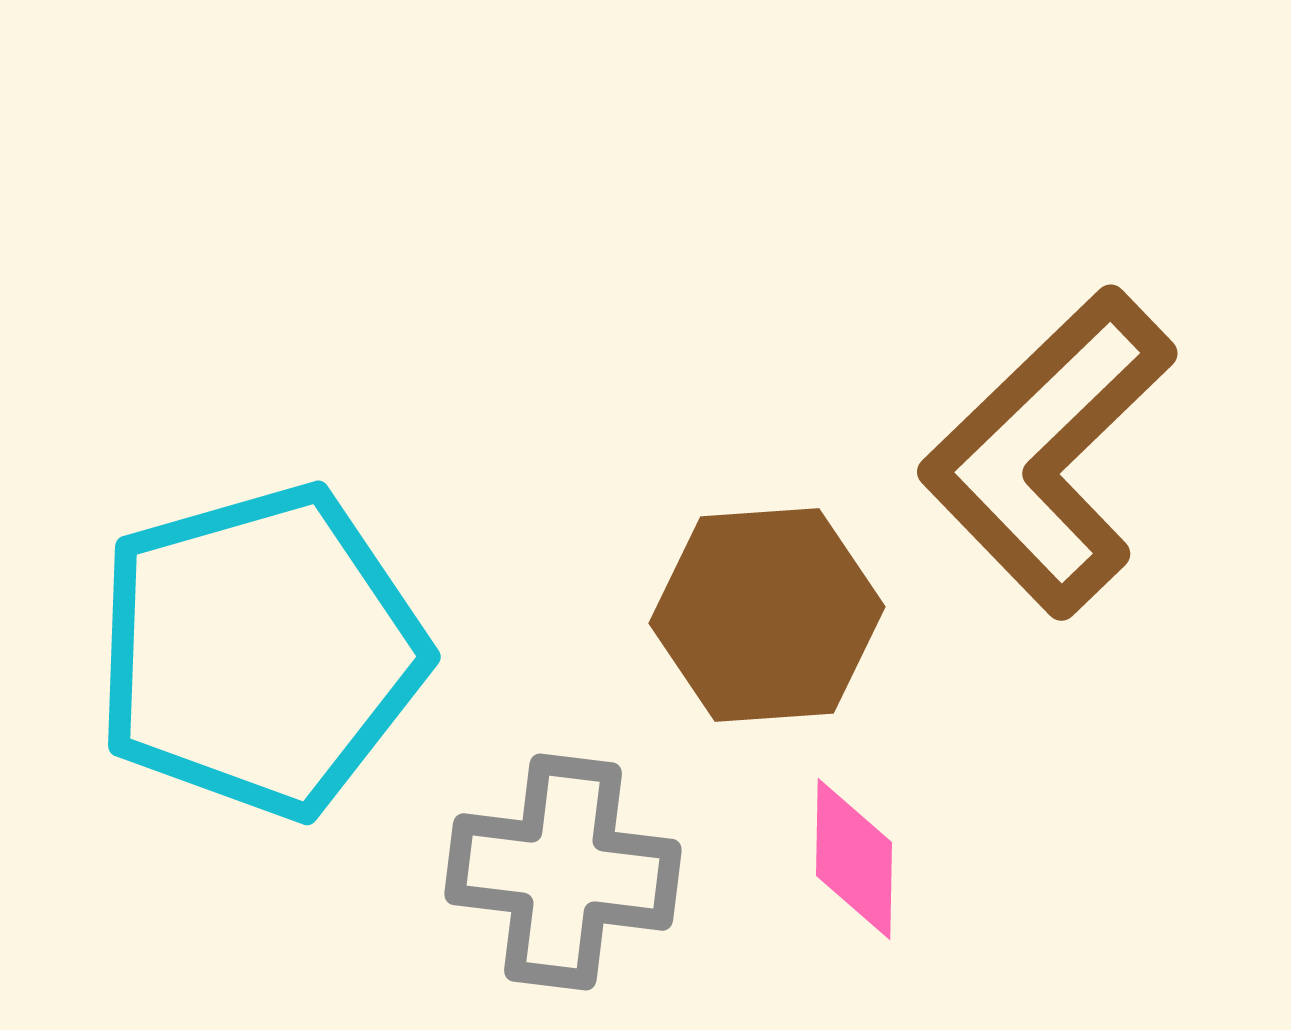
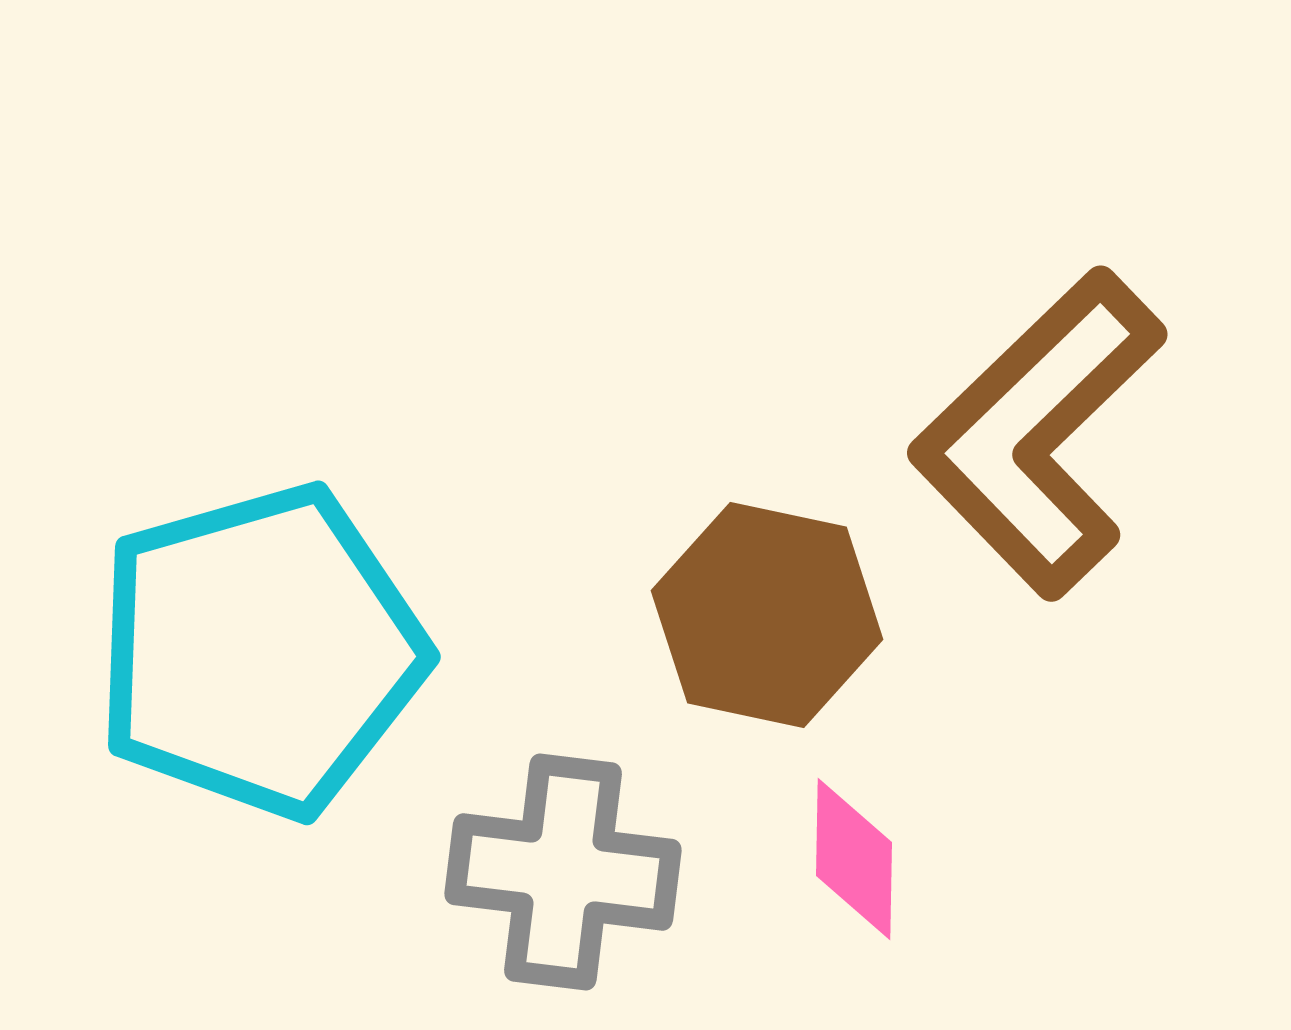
brown L-shape: moved 10 px left, 19 px up
brown hexagon: rotated 16 degrees clockwise
